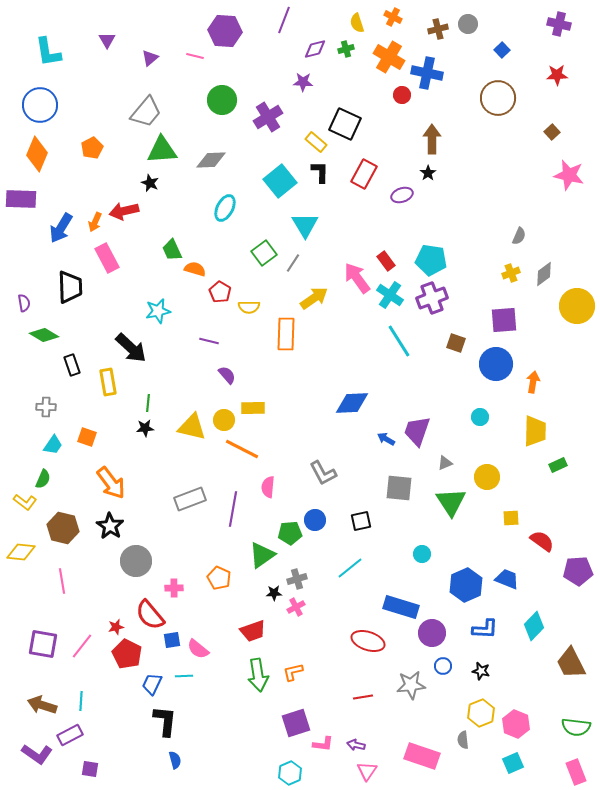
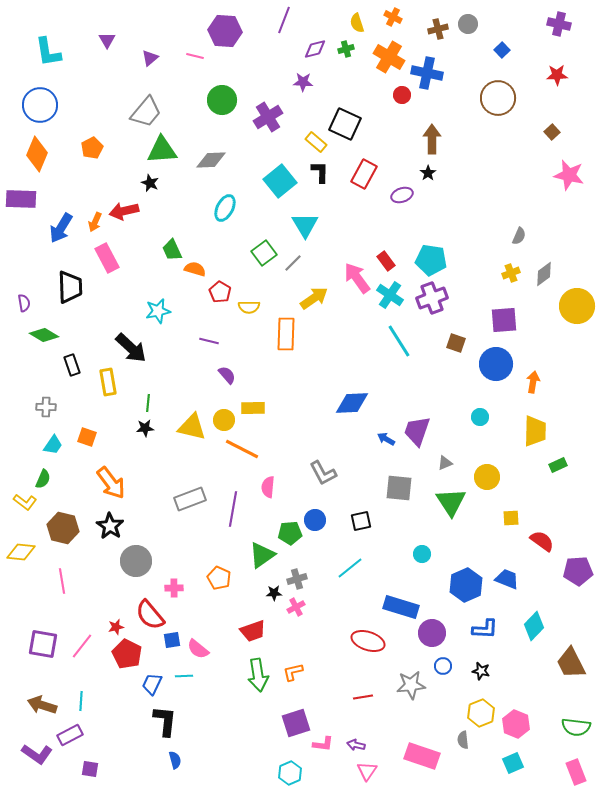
gray line at (293, 263): rotated 12 degrees clockwise
